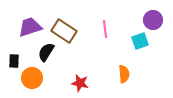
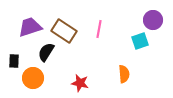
pink line: moved 6 px left; rotated 18 degrees clockwise
orange circle: moved 1 px right
